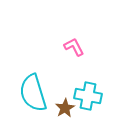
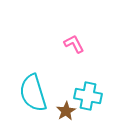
pink L-shape: moved 3 px up
brown star: moved 1 px right, 3 px down
